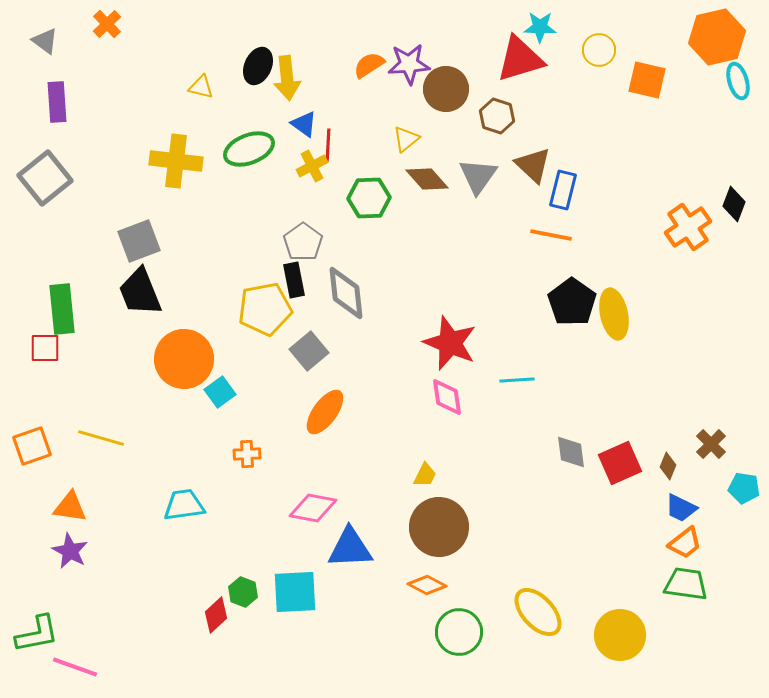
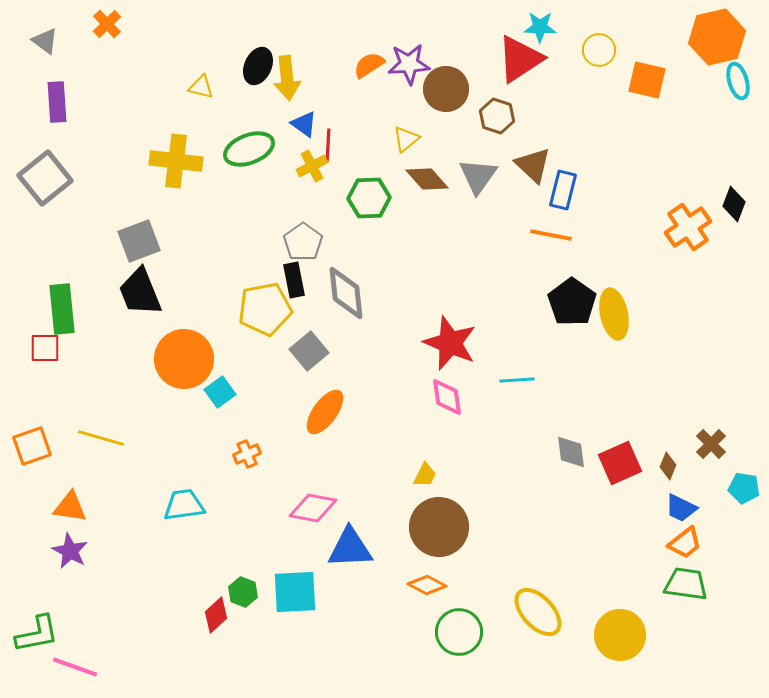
red triangle at (520, 59): rotated 16 degrees counterclockwise
orange cross at (247, 454): rotated 20 degrees counterclockwise
